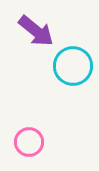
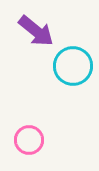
pink circle: moved 2 px up
